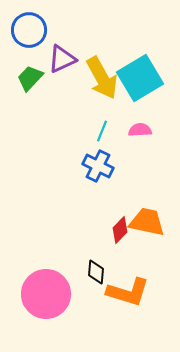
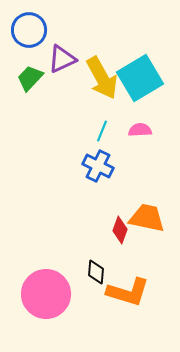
orange trapezoid: moved 4 px up
red diamond: rotated 24 degrees counterclockwise
